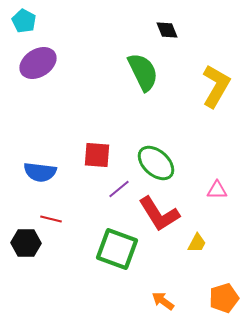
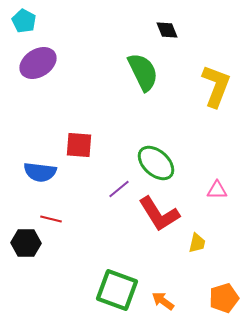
yellow L-shape: rotated 9 degrees counterclockwise
red square: moved 18 px left, 10 px up
yellow trapezoid: rotated 15 degrees counterclockwise
green square: moved 41 px down
